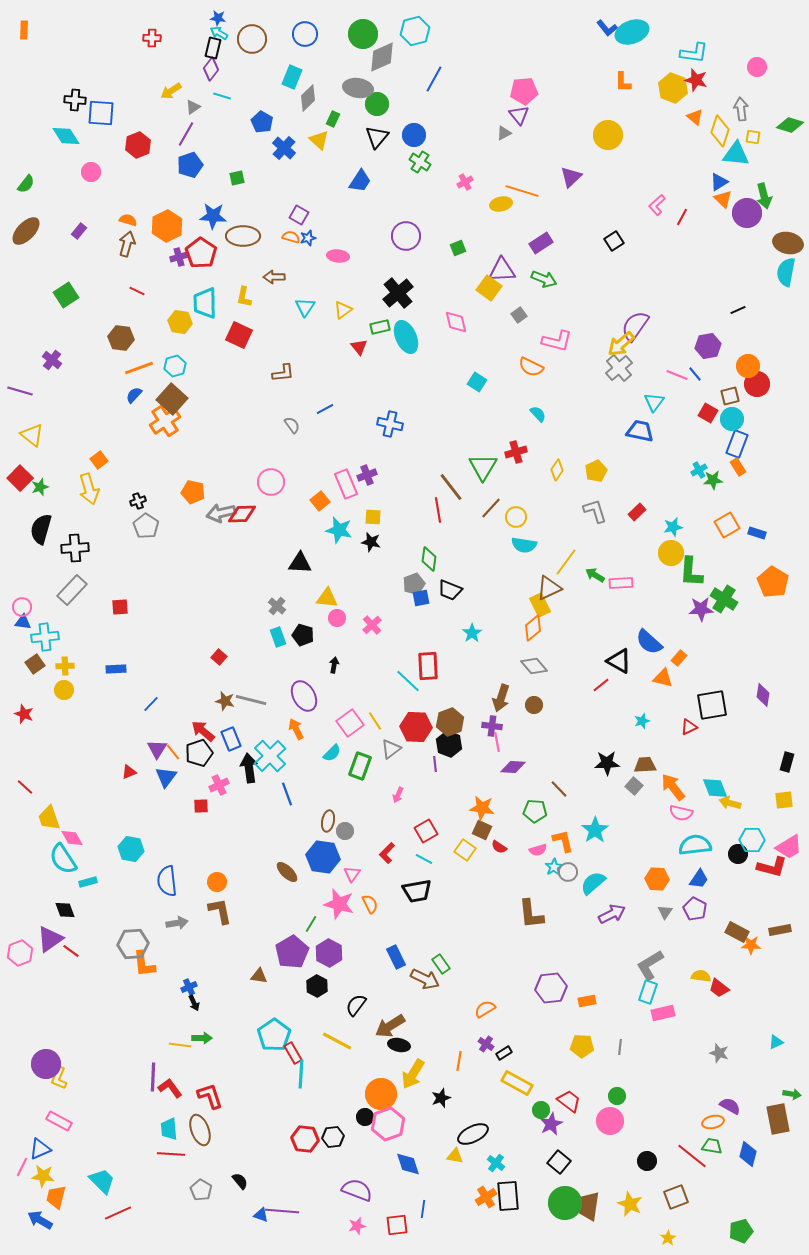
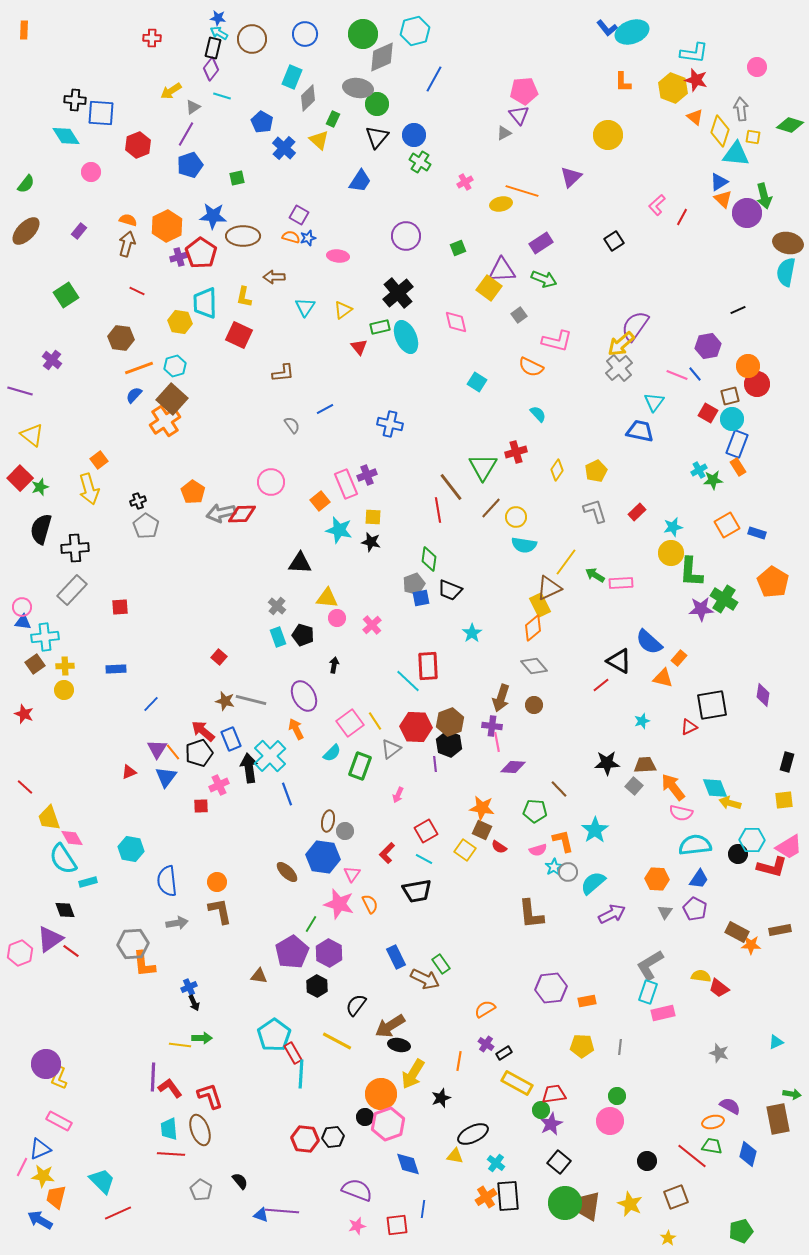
orange pentagon at (193, 492): rotated 20 degrees clockwise
red trapezoid at (569, 1101): moved 15 px left, 7 px up; rotated 45 degrees counterclockwise
